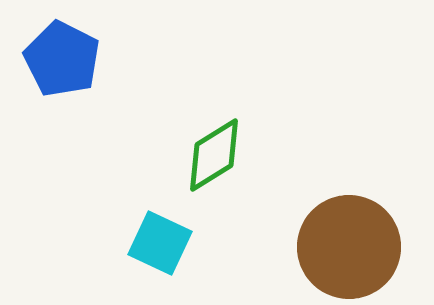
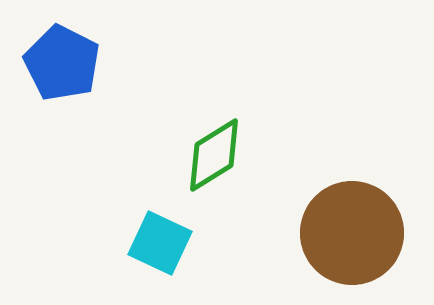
blue pentagon: moved 4 px down
brown circle: moved 3 px right, 14 px up
